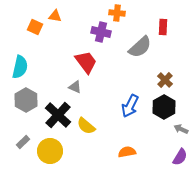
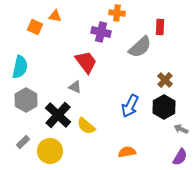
red rectangle: moved 3 px left
